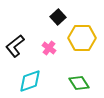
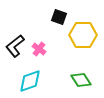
black square: moved 1 px right; rotated 28 degrees counterclockwise
yellow hexagon: moved 1 px right, 3 px up
pink cross: moved 10 px left, 1 px down
green diamond: moved 2 px right, 3 px up
